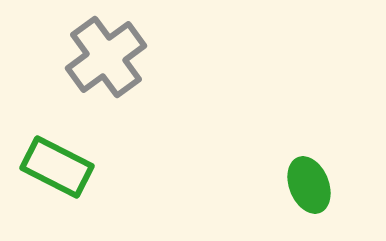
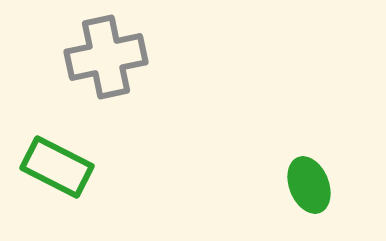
gray cross: rotated 24 degrees clockwise
